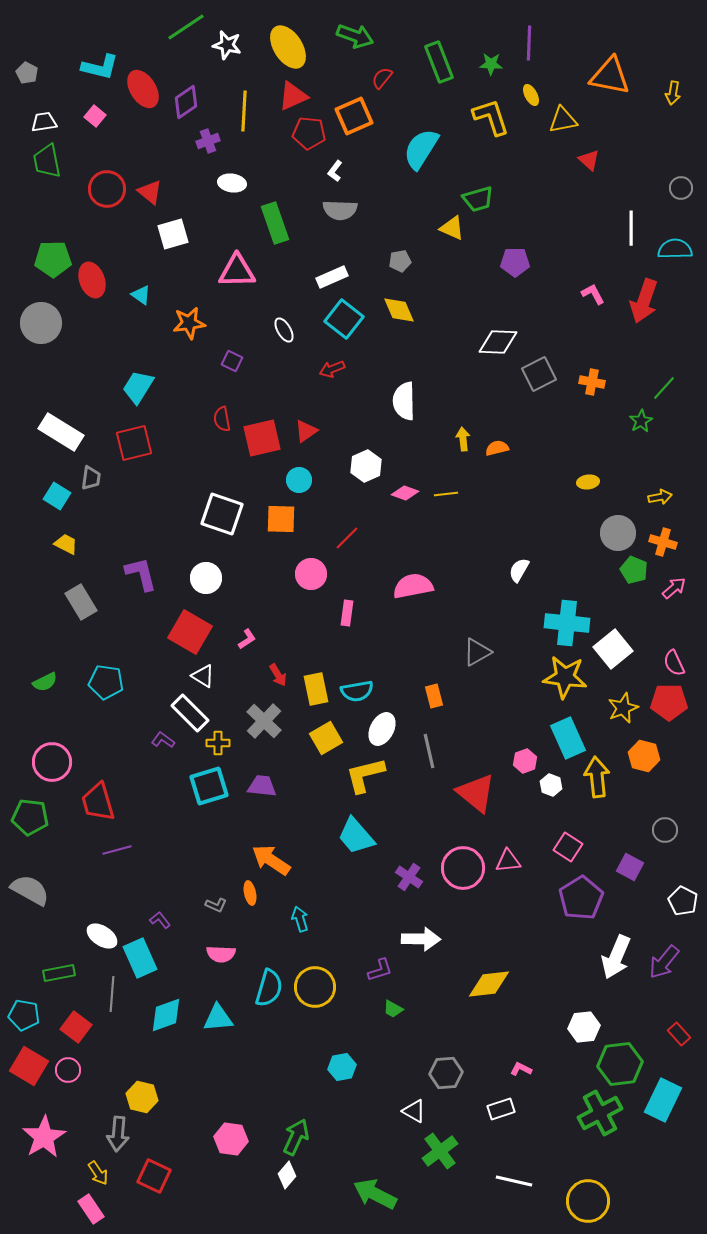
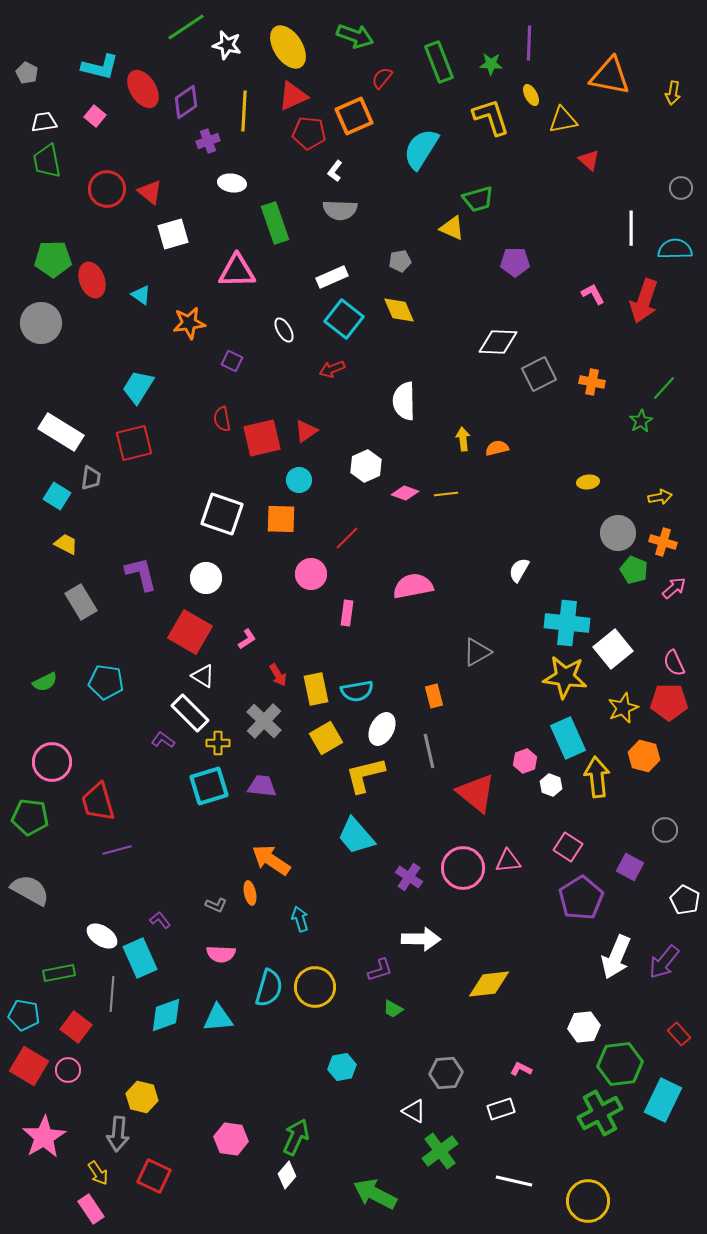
white pentagon at (683, 901): moved 2 px right, 1 px up
